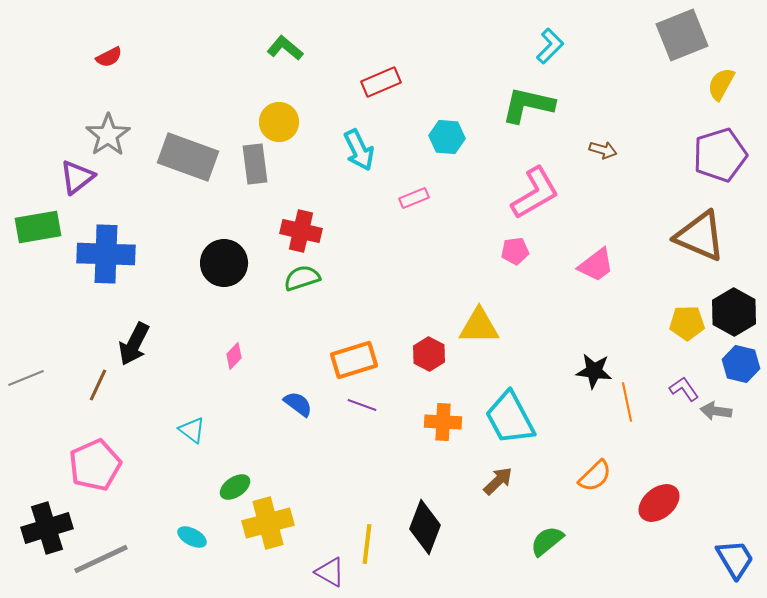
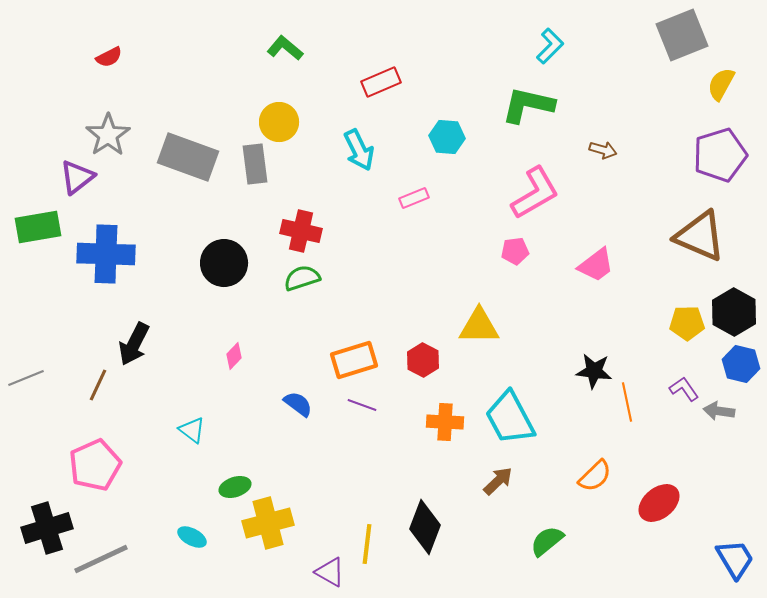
red hexagon at (429, 354): moved 6 px left, 6 px down
gray arrow at (716, 411): moved 3 px right
orange cross at (443, 422): moved 2 px right
green ellipse at (235, 487): rotated 16 degrees clockwise
